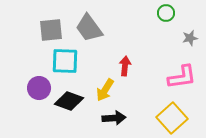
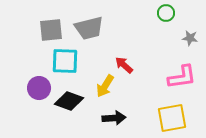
gray trapezoid: rotated 68 degrees counterclockwise
gray star: rotated 21 degrees clockwise
red arrow: moved 1 px left, 1 px up; rotated 54 degrees counterclockwise
yellow arrow: moved 4 px up
yellow square: rotated 32 degrees clockwise
